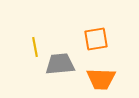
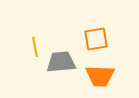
gray trapezoid: moved 1 px right, 2 px up
orange trapezoid: moved 1 px left, 3 px up
